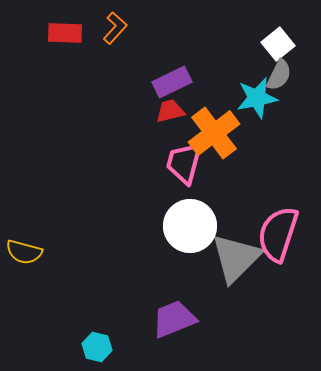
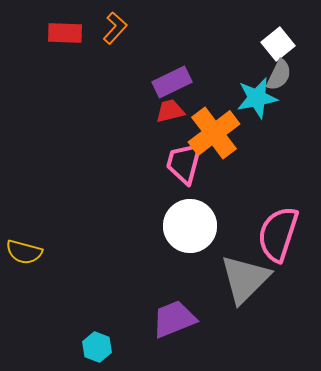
gray triangle: moved 9 px right, 21 px down
cyan hexagon: rotated 8 degrees clockwise
